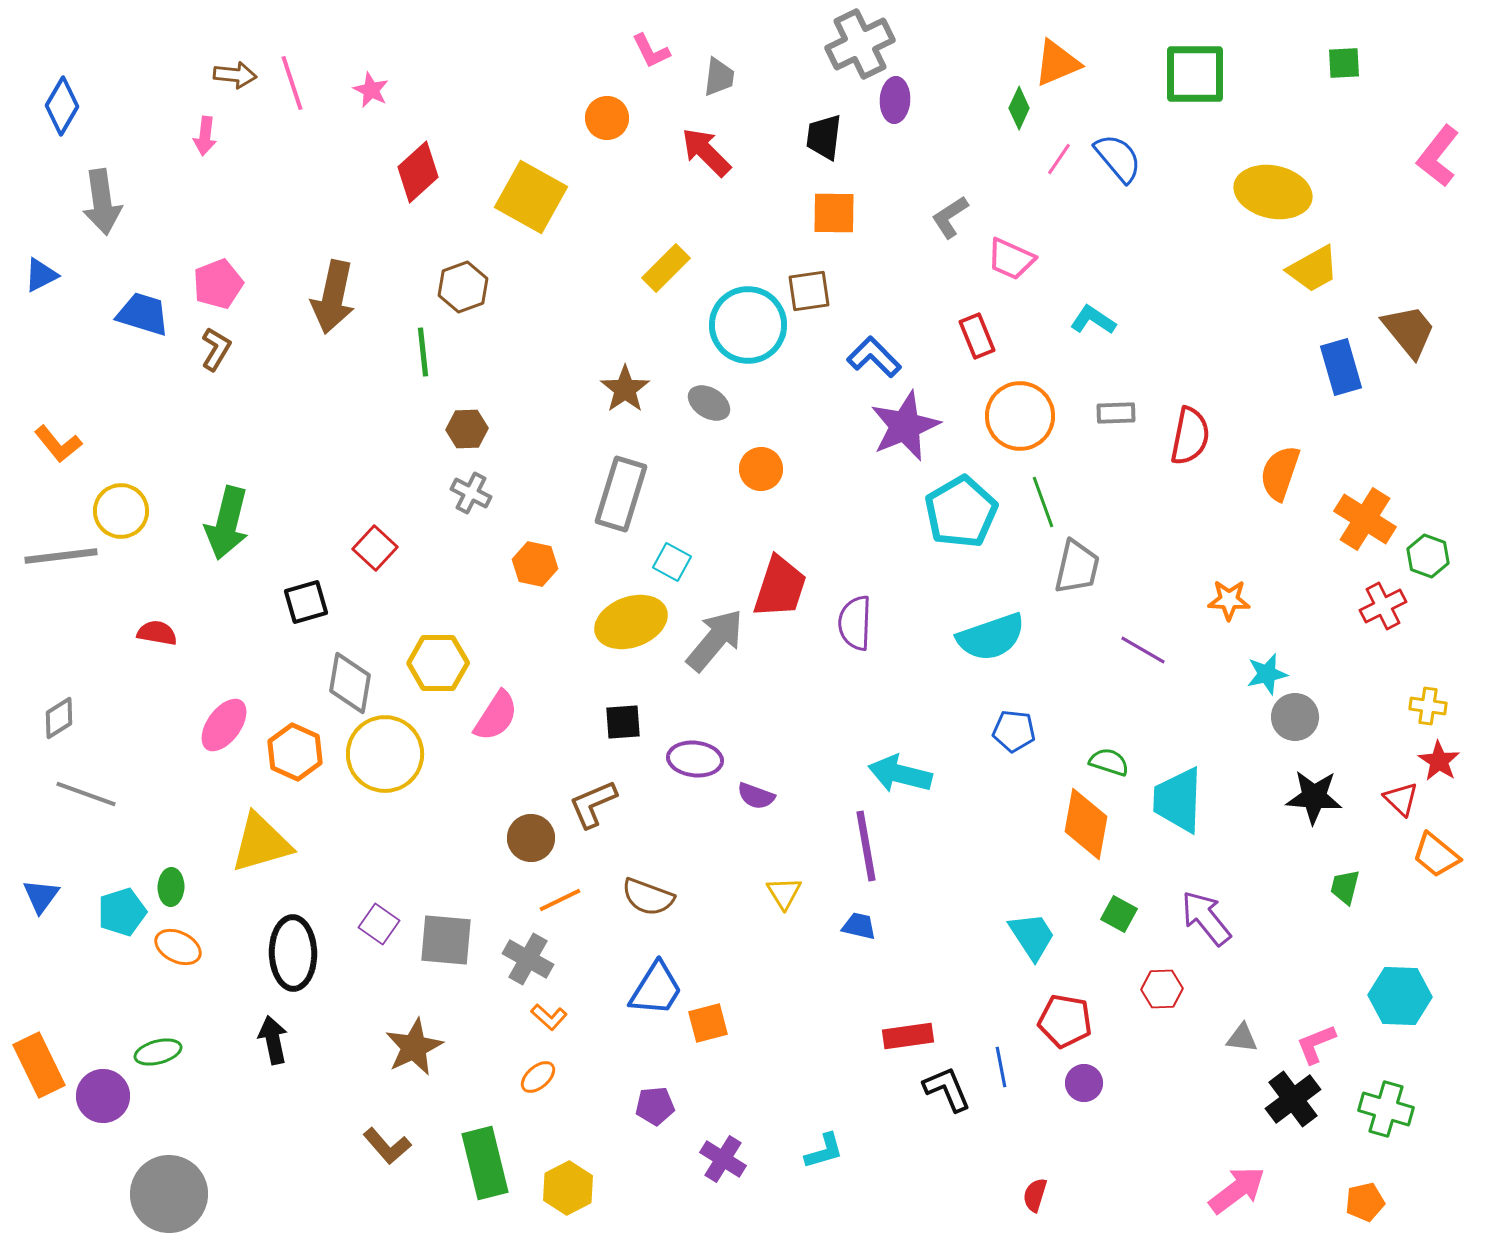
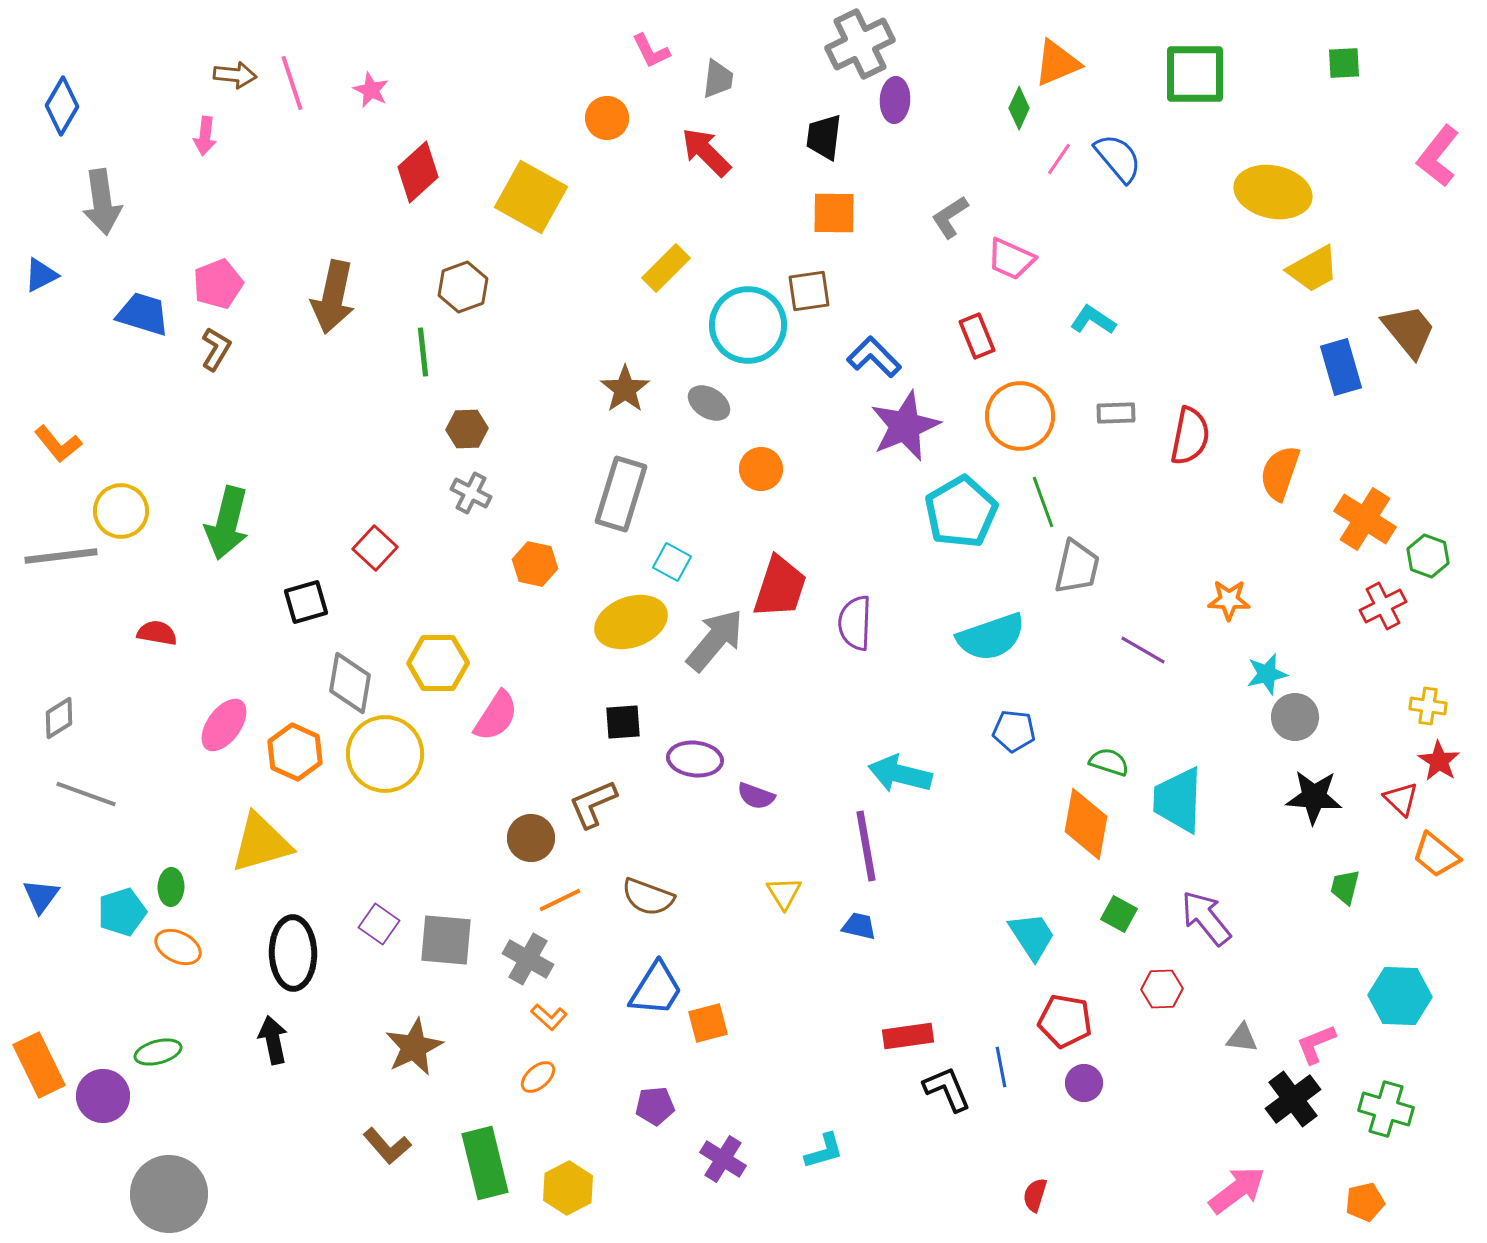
gray trapezoid at (719, 77): moved 1 px left, 2 px down
